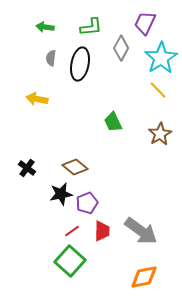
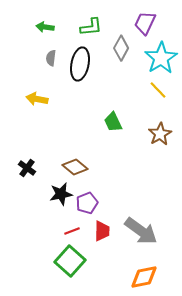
red line: rotated 14 degrees clockwise
